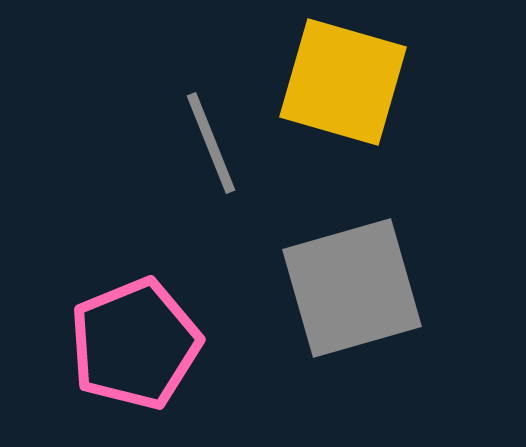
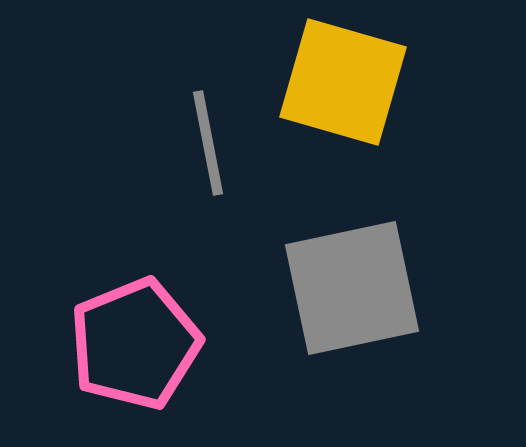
gray line: moved 3 px left; rotated 11 degrees clockwise
gray square: rotated 4 degrees clockwise
